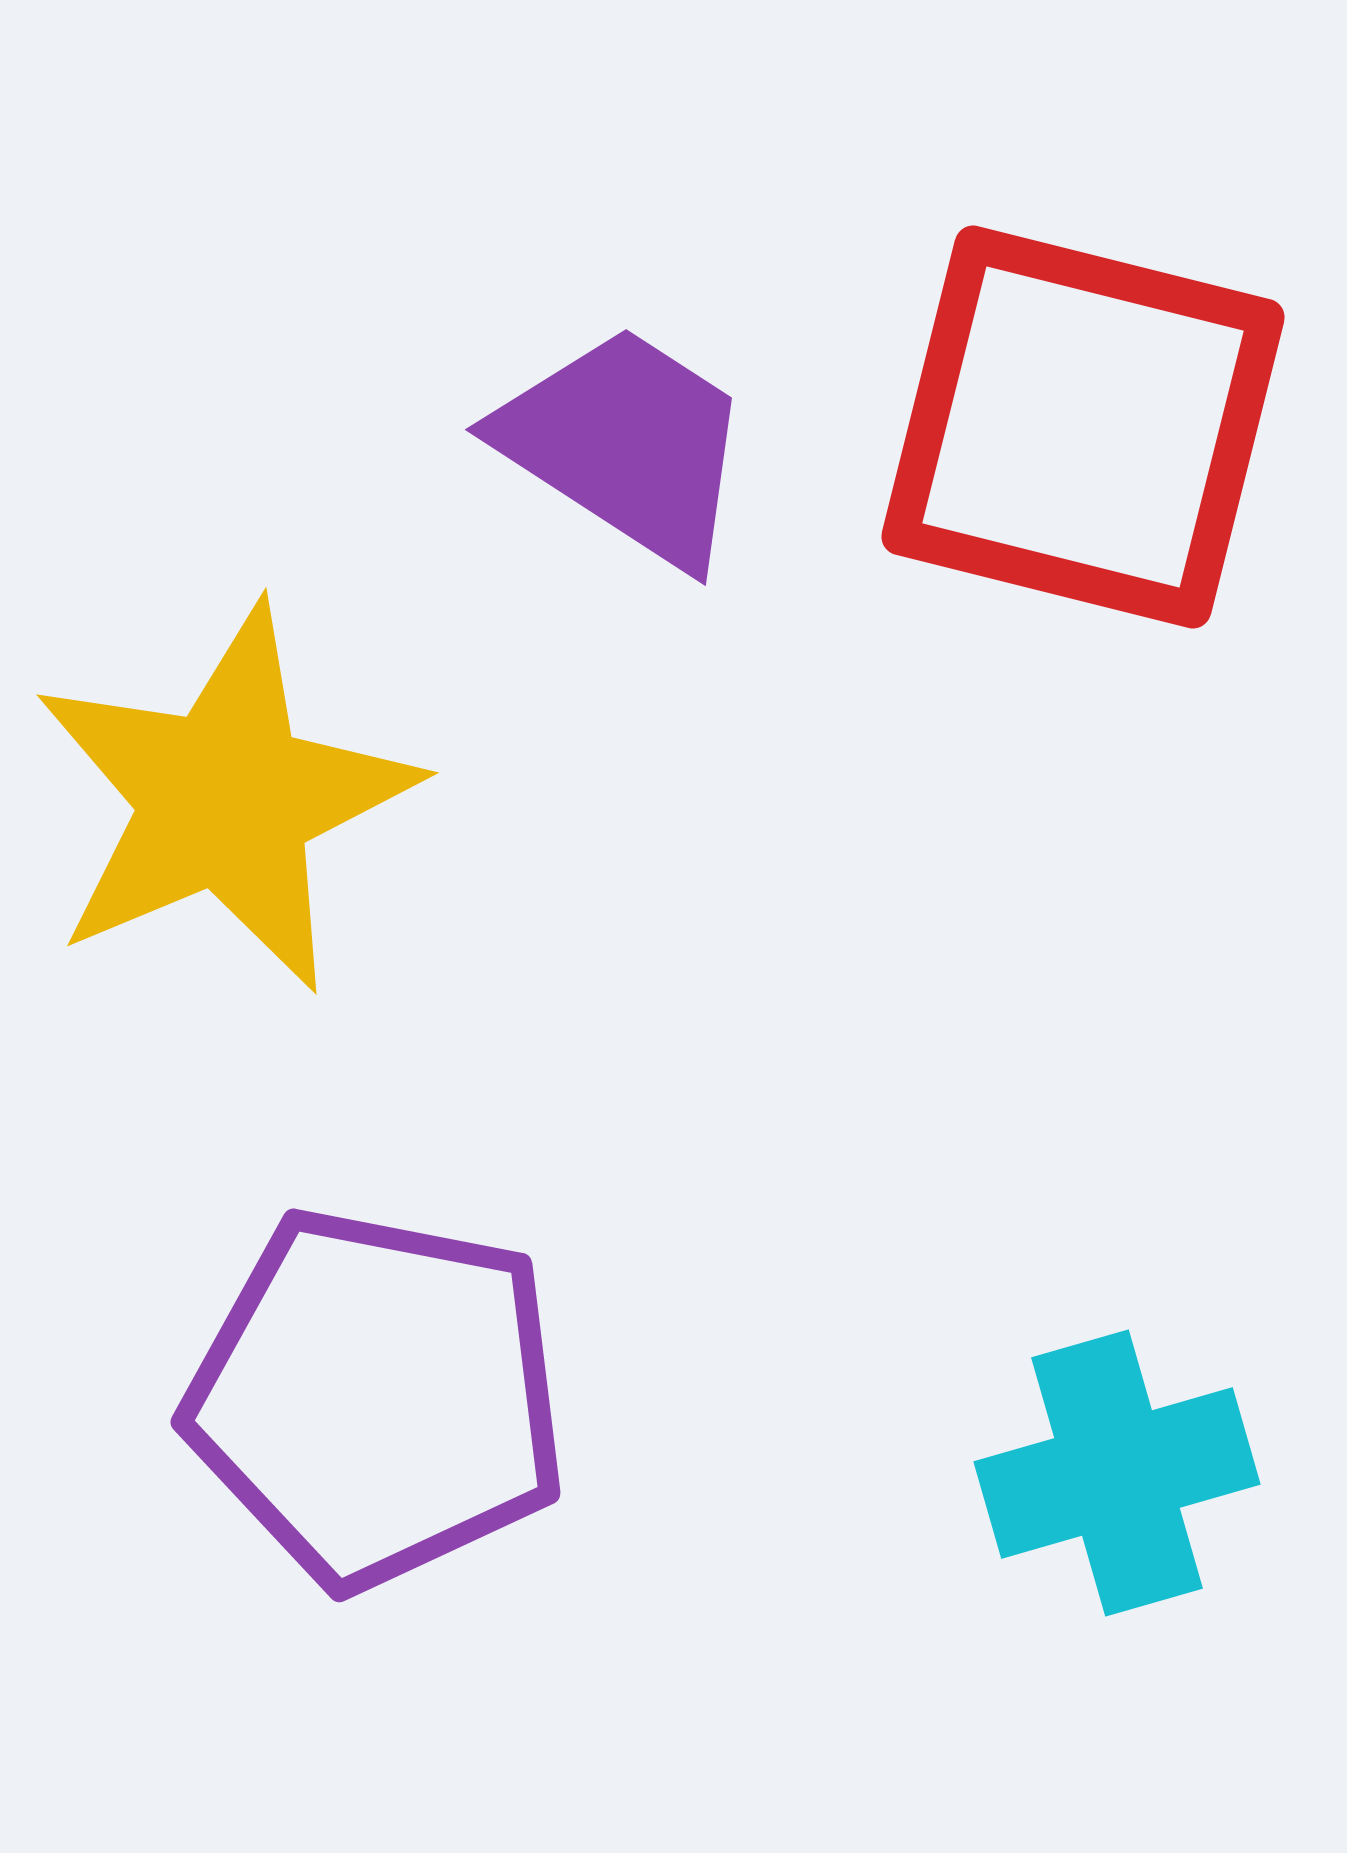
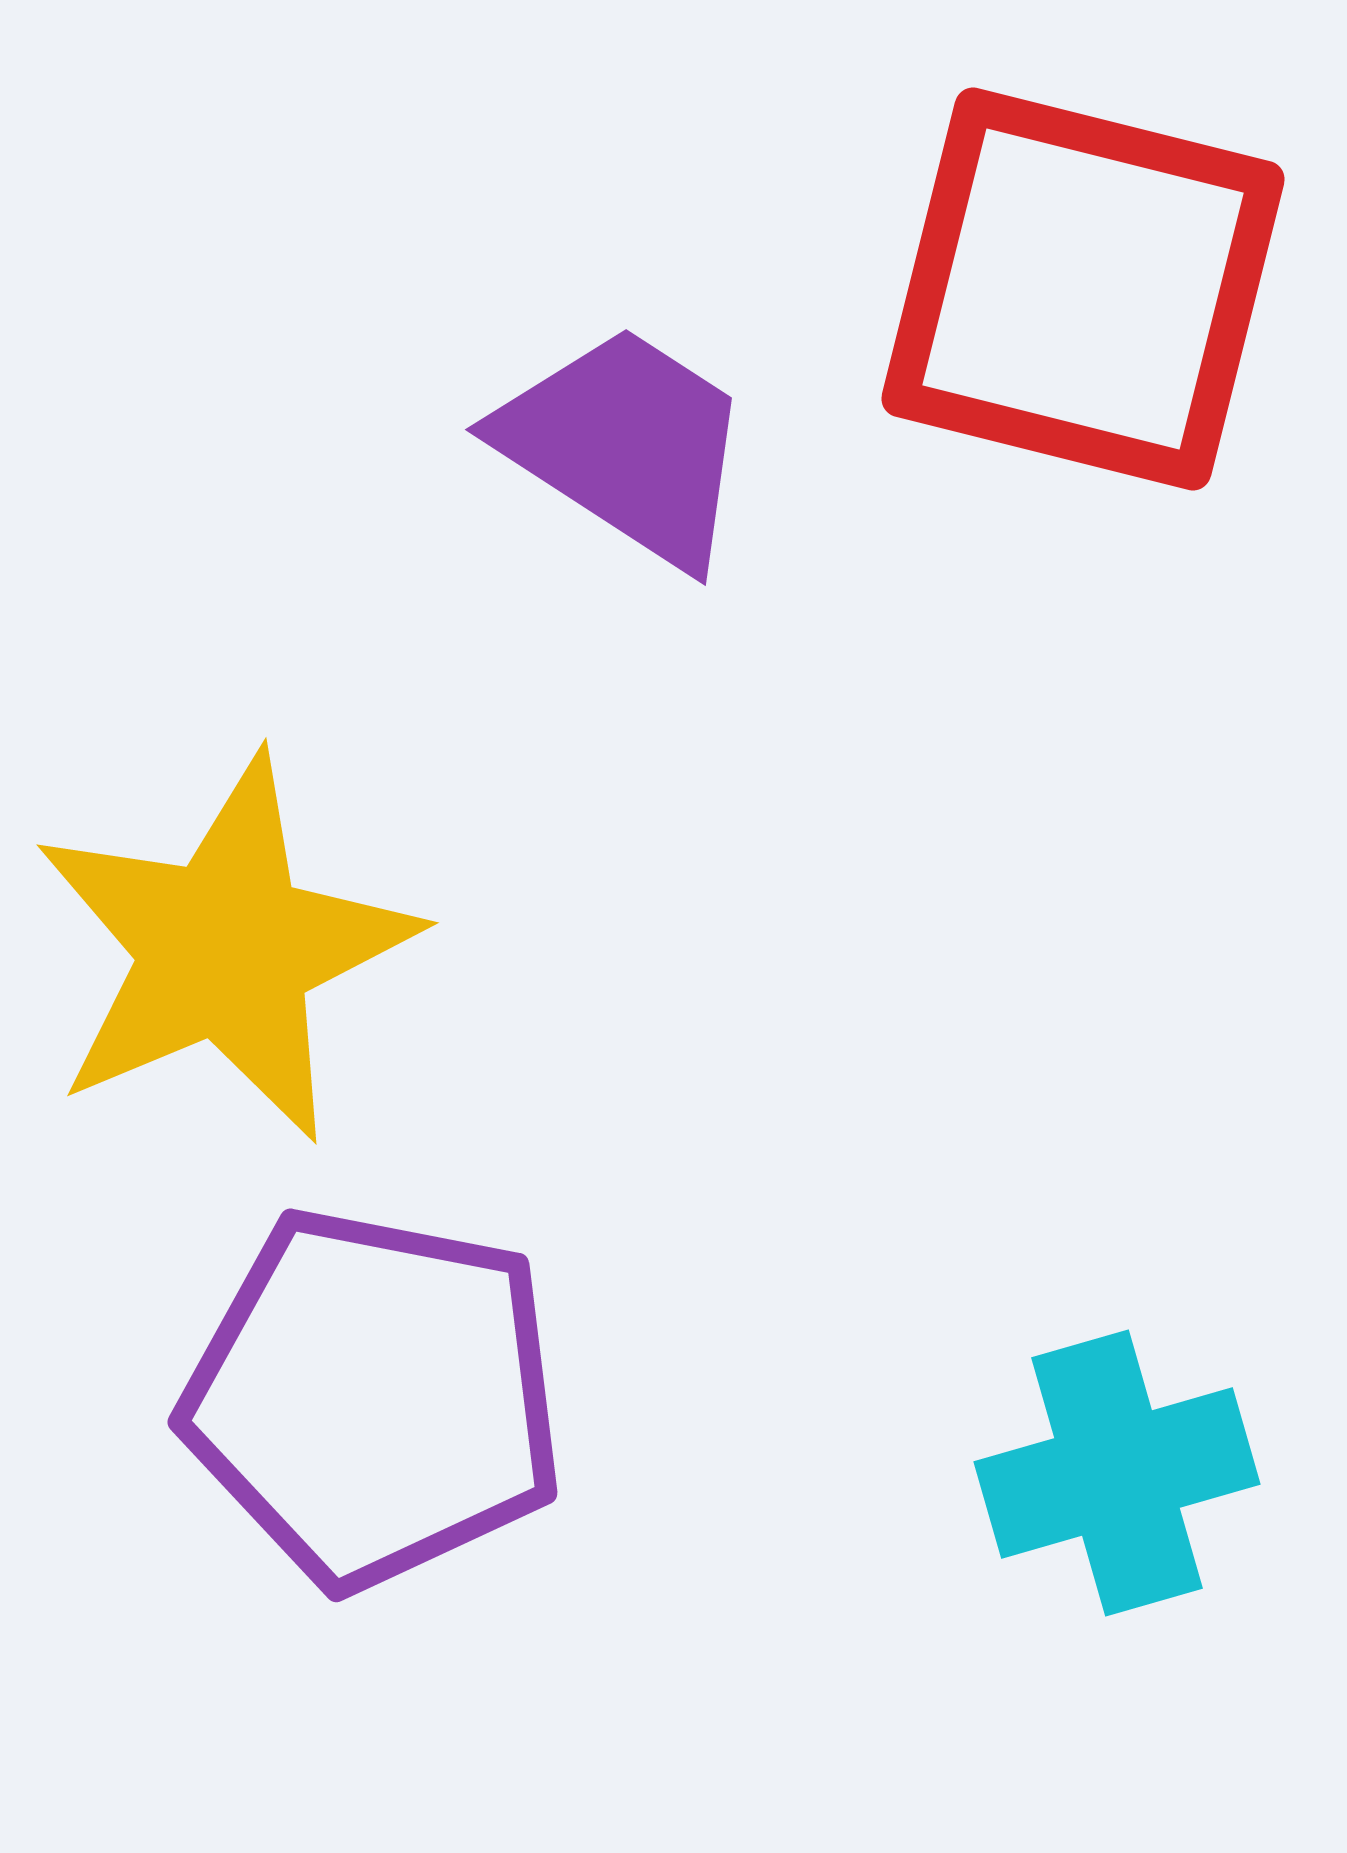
red square: moved 138 px up
yellow star: moved 150 px down
purple pentagon: moved 3 px left
